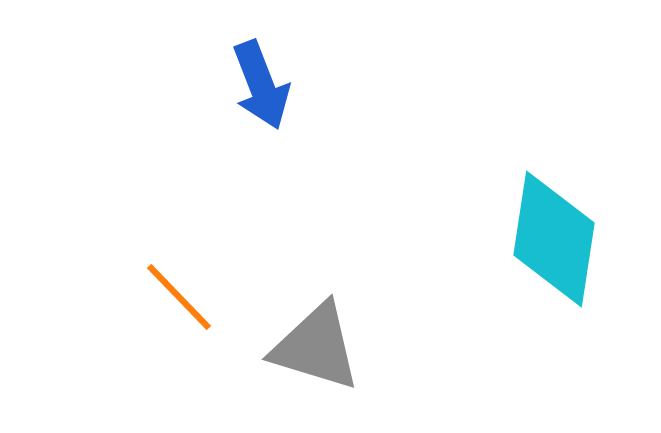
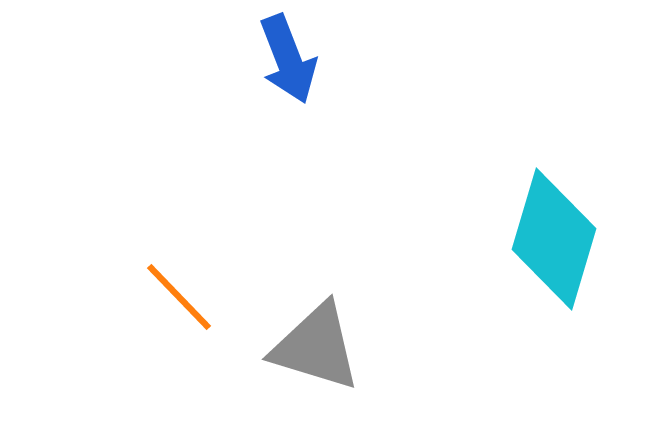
blue arrow: moved 27 px right, 26 px up
cyan diamond: rotated 8 degrees clockwise
